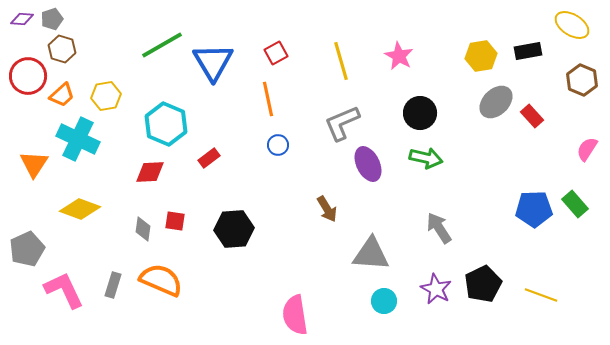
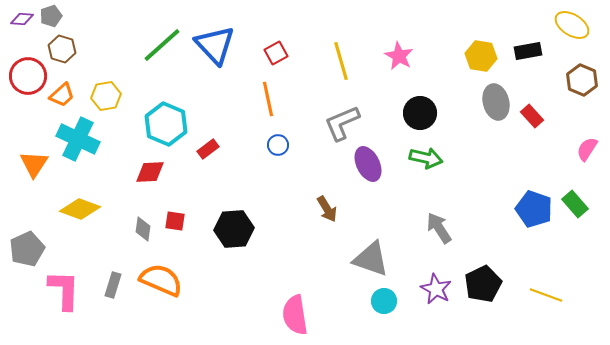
gray pentagon at (52, 19): moved 1 px left, 3 px up
green line at (162, 45): rotated 12 degrees counterclockwise
yellow hexagon at (481, 56): rotated 20 degrees clockwise
blue triangle at (213, 62): moved 2 px right, 17 px up; rotated 12 degrees counterclockwise
gray ellipse at (496, 102): rotated 60 degrees counterclockwise
red rectangle at (209, 158): moved 1 px left, 9 px up
blue pentagon at (534, 209): rotated 21 degrees clockwise
gray triangle at (371, 254): moved 5 px down; rotated 15 degrees clockwise
pink L-shape at (64, 290): rotated 27 degrees clockwise
yellow line at (541, 295): moved 5 px right
